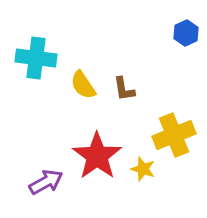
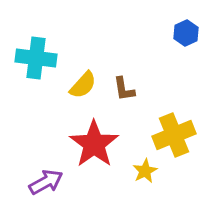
yellow semicircle: rotated 104 degrees counterclockwise
red star: moved 3 px left, 12 px up
yellow star: moved 2 px right, 2 px down; rotated 25 degrees clockwise
